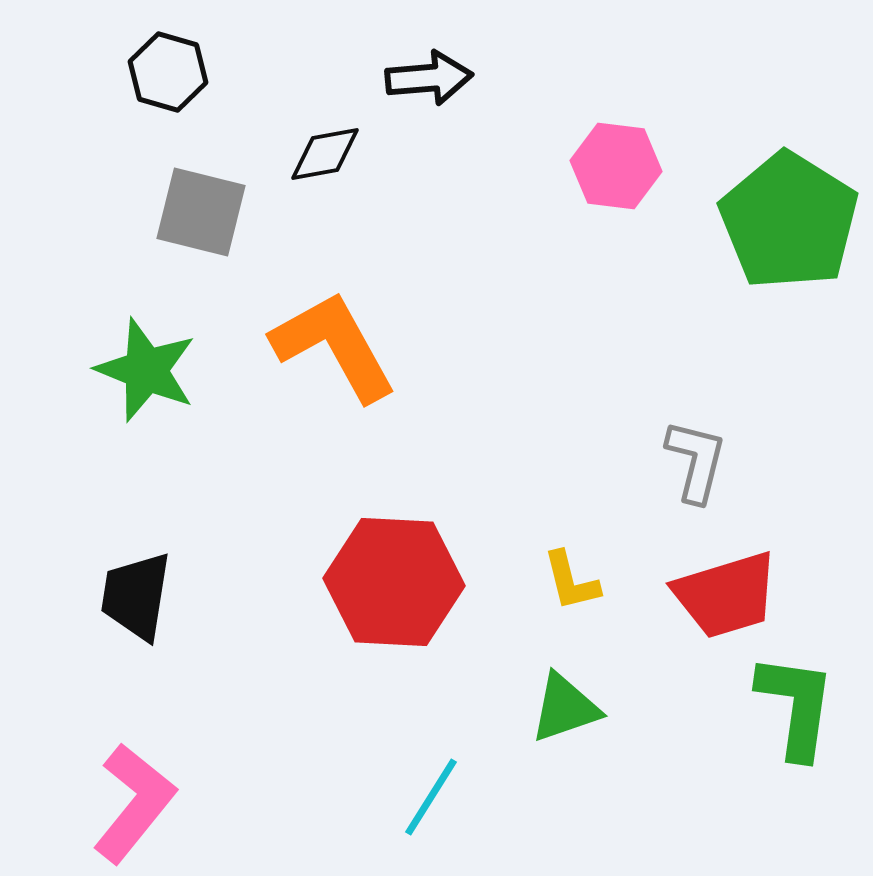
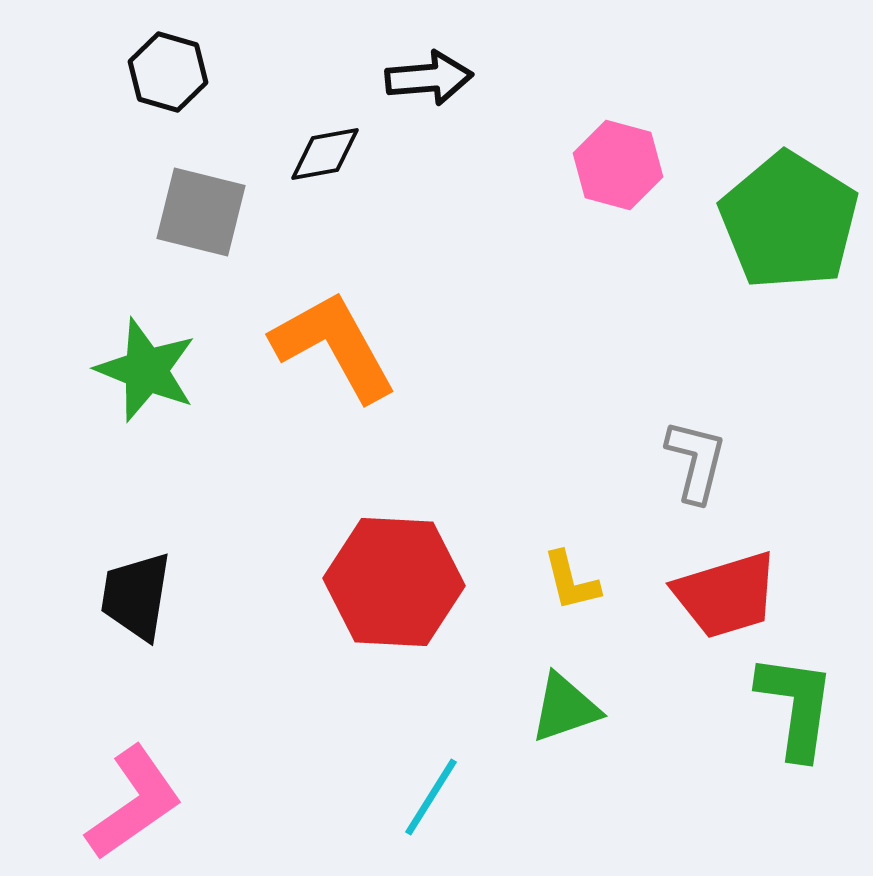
pink hexagon: moved 2 px right, 1 px up; rotated 8 degrees clockwise
pink L-shape: rotated 16 degrees clockwise
